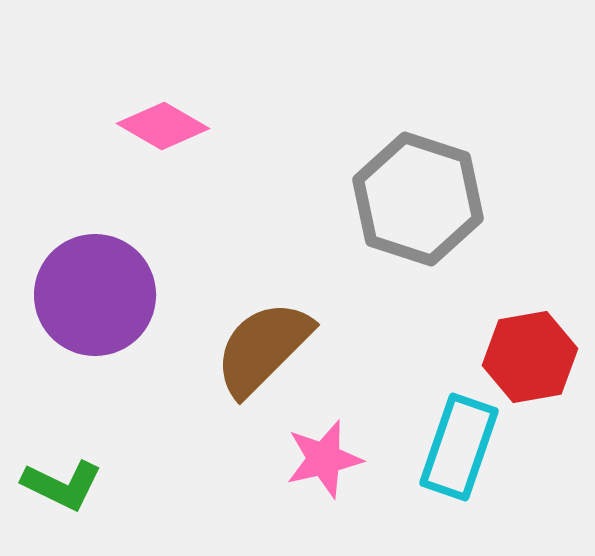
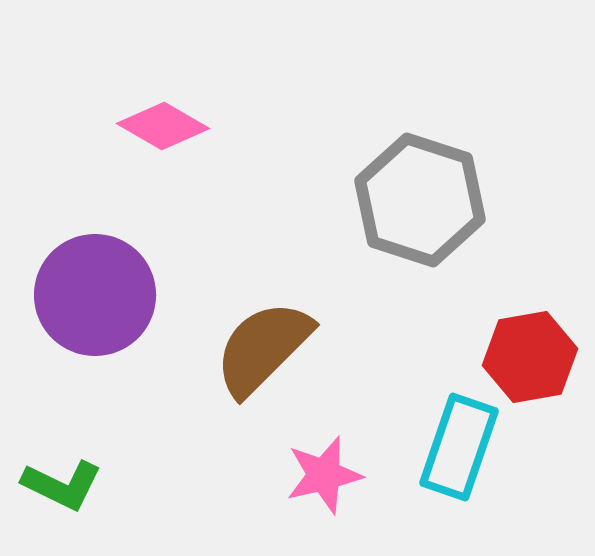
gray hexagon: moved 2 px right, 1 px down
pink star: moved 16 px down
